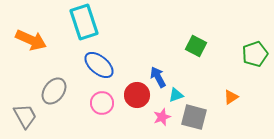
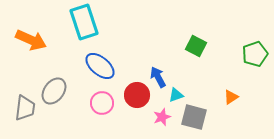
blue ellipse: moved 1 px right, 1 px down
gray trapezoid: moved 8 px up; rotated 36 degrees clockwise
